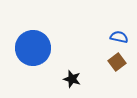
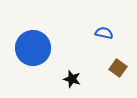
blue semicircle: moved 15 px left, 4 px up
brown square: moved 1 px right, 6 px down; rotated 18 degrees counterclockwise
